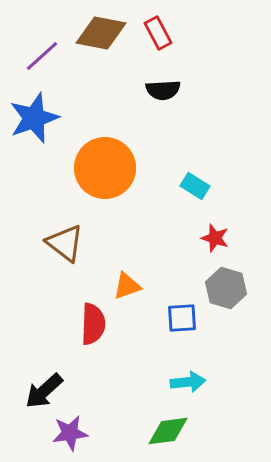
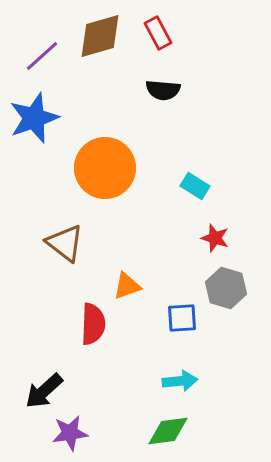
brown diamond: moved 1 px left, 3 px down; rotated 27 degrees counterclockwise
black semicircle: rotated 8 degrees clockwise
cyan arrow: moved 8 px left, 1 px up
